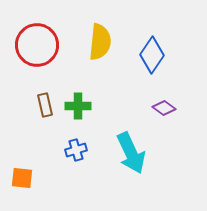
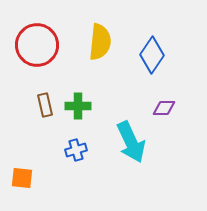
purple diamond: rotated 35 degrees counterclockwise
cyan arrow: moved 11 px up
